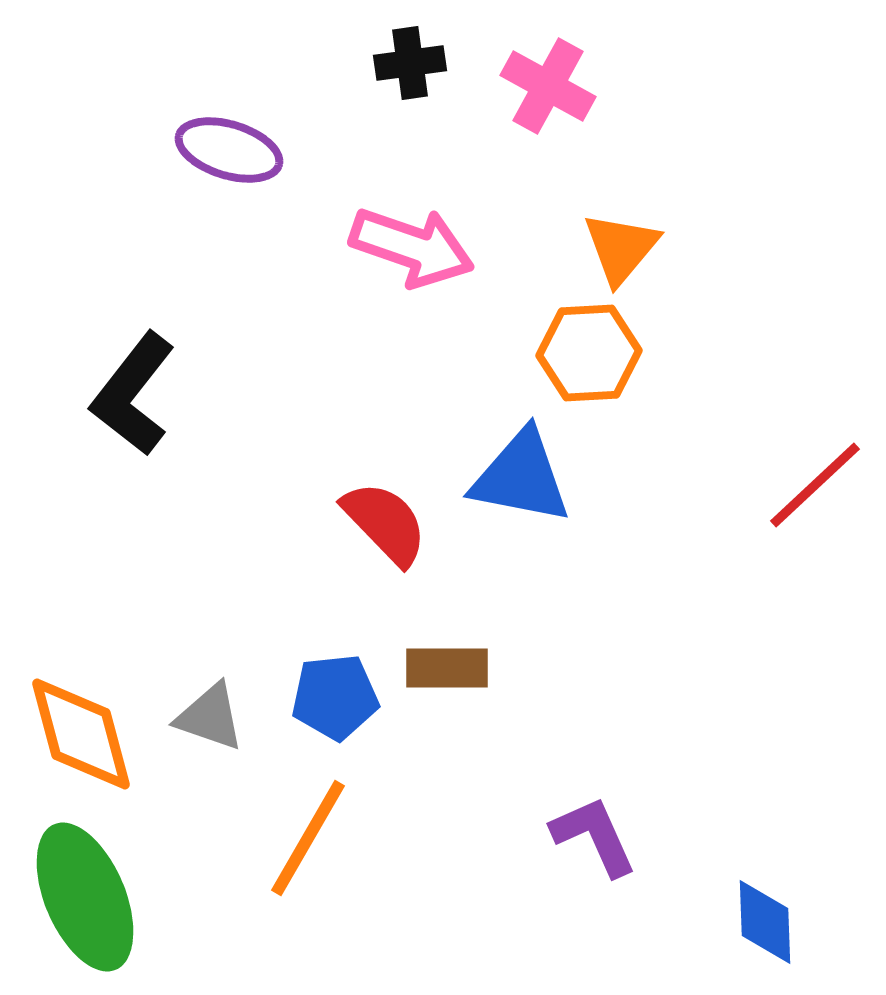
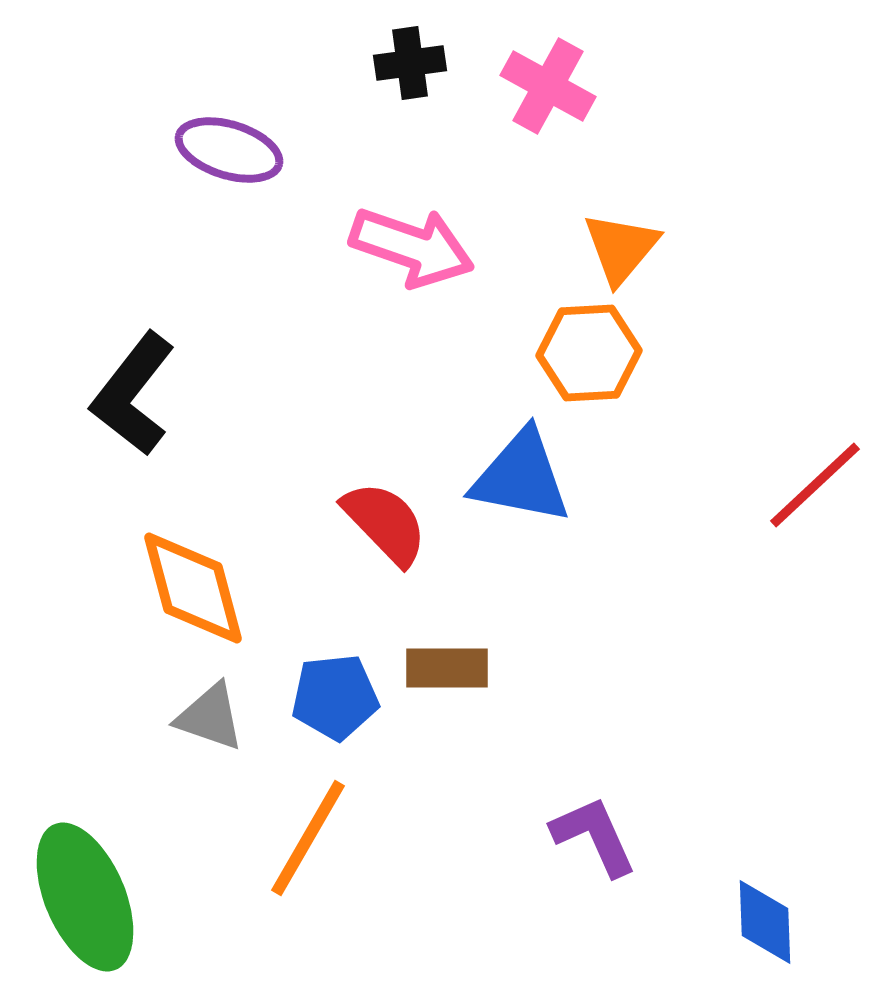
orange diamond: moved 112 px right, 146 px up
